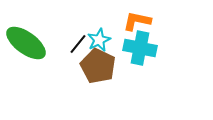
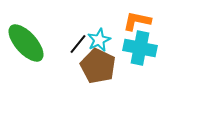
green ellipse: rotated 12 degrees clockwise
